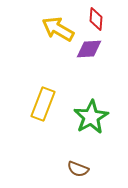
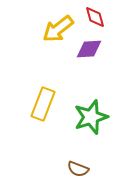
red diamond: moved 1 px left, 2 px up; rotated 20 degrees counterclockwise
yellow arrow: rotated 68 degrees counterclockwise
green star: rotated 12 degrees clockwise
